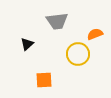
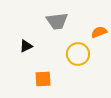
orange semicircle: moved 4 px right, 2 px up
black triangle: moved 1 px left, 2 px down; rotated 16 degrees clockwise
orange square: moved 1 px left, 1 px up
